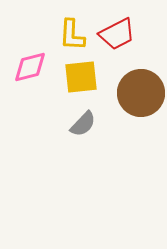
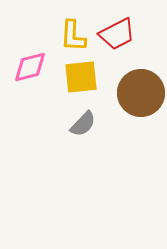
yellow L-shape: moved 1 px right, 1 px down
